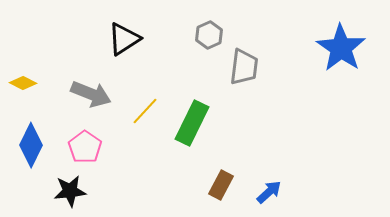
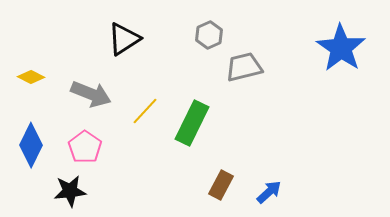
gray trapezoid: rotated 111 degrees counterclockwise
yellow diamond: moved 8 px right, 6 px up
